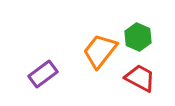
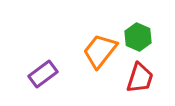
red trapezoid: rotated 80 degrees clockwise
